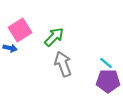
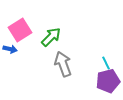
green arrow: moved 3 px left
blue arrow: moved 1 px down
cyan line: rotated 24 degrees clockwise
purple pentagon: rotated 15 degrees counterclockwise
